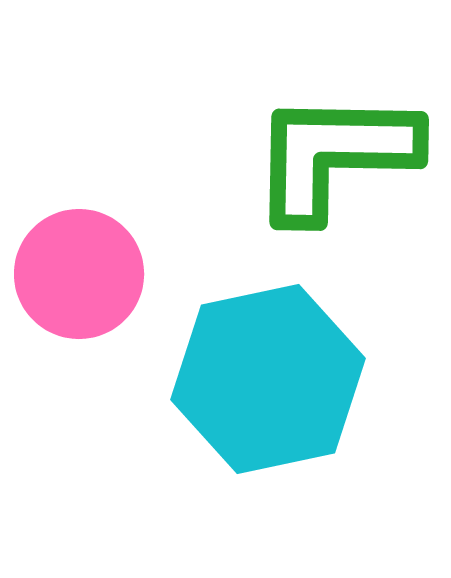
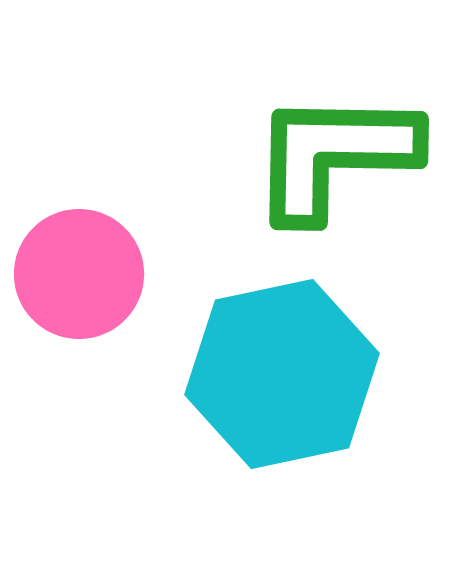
cyan hexagon: moved 14 px right, 5 px up
